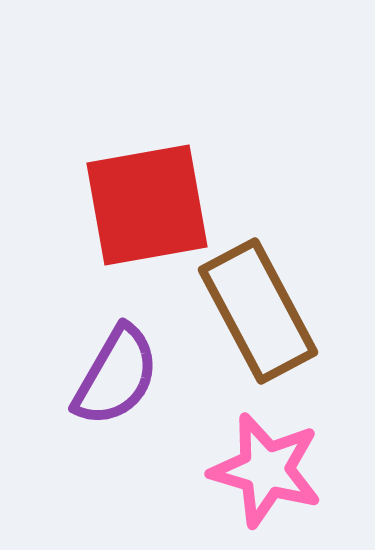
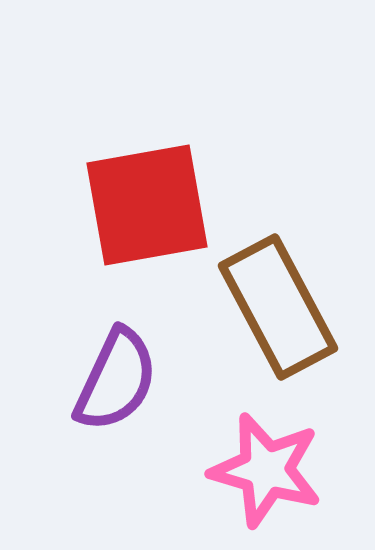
brown rectangle: moved 20 px right, 4 px up
purple semicircle: moved 4 px down; rotated 5 degrees counterclockwise
